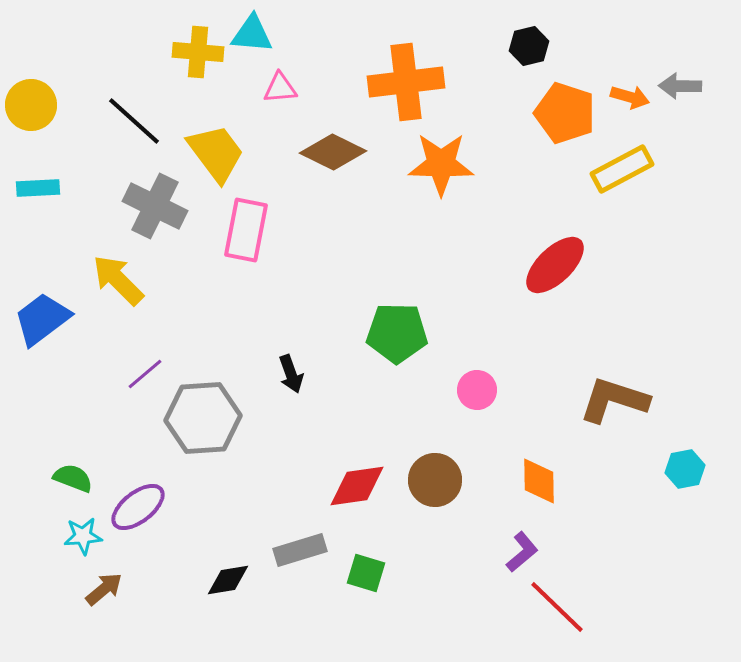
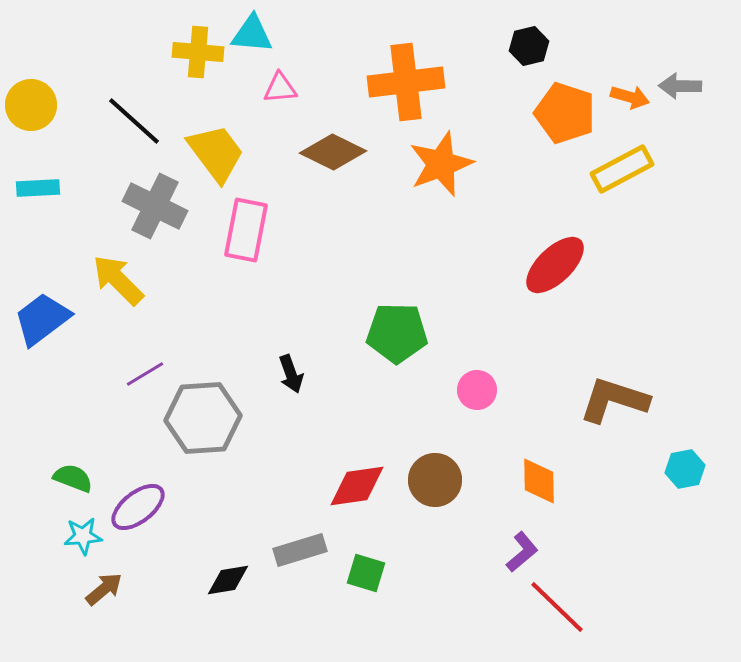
orange star: rotated 22 degrees counterclockwise
purple line: rotated 9 degrees clockwise
